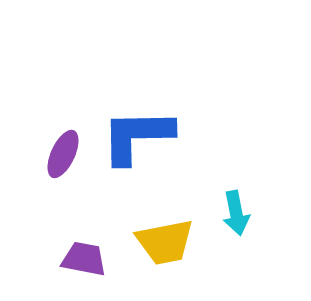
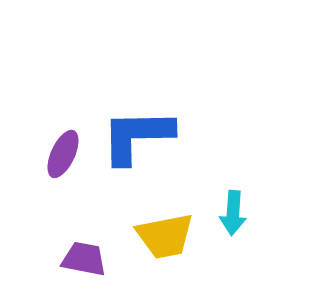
cyan arrow: moved 3 px left; rotated 15 degrees clockwise
yellow trapezoid: moved 6 px up
